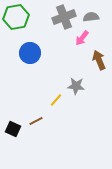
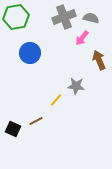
gray semicircle: moved 1 px down; rotated 21 degrees clockwise
